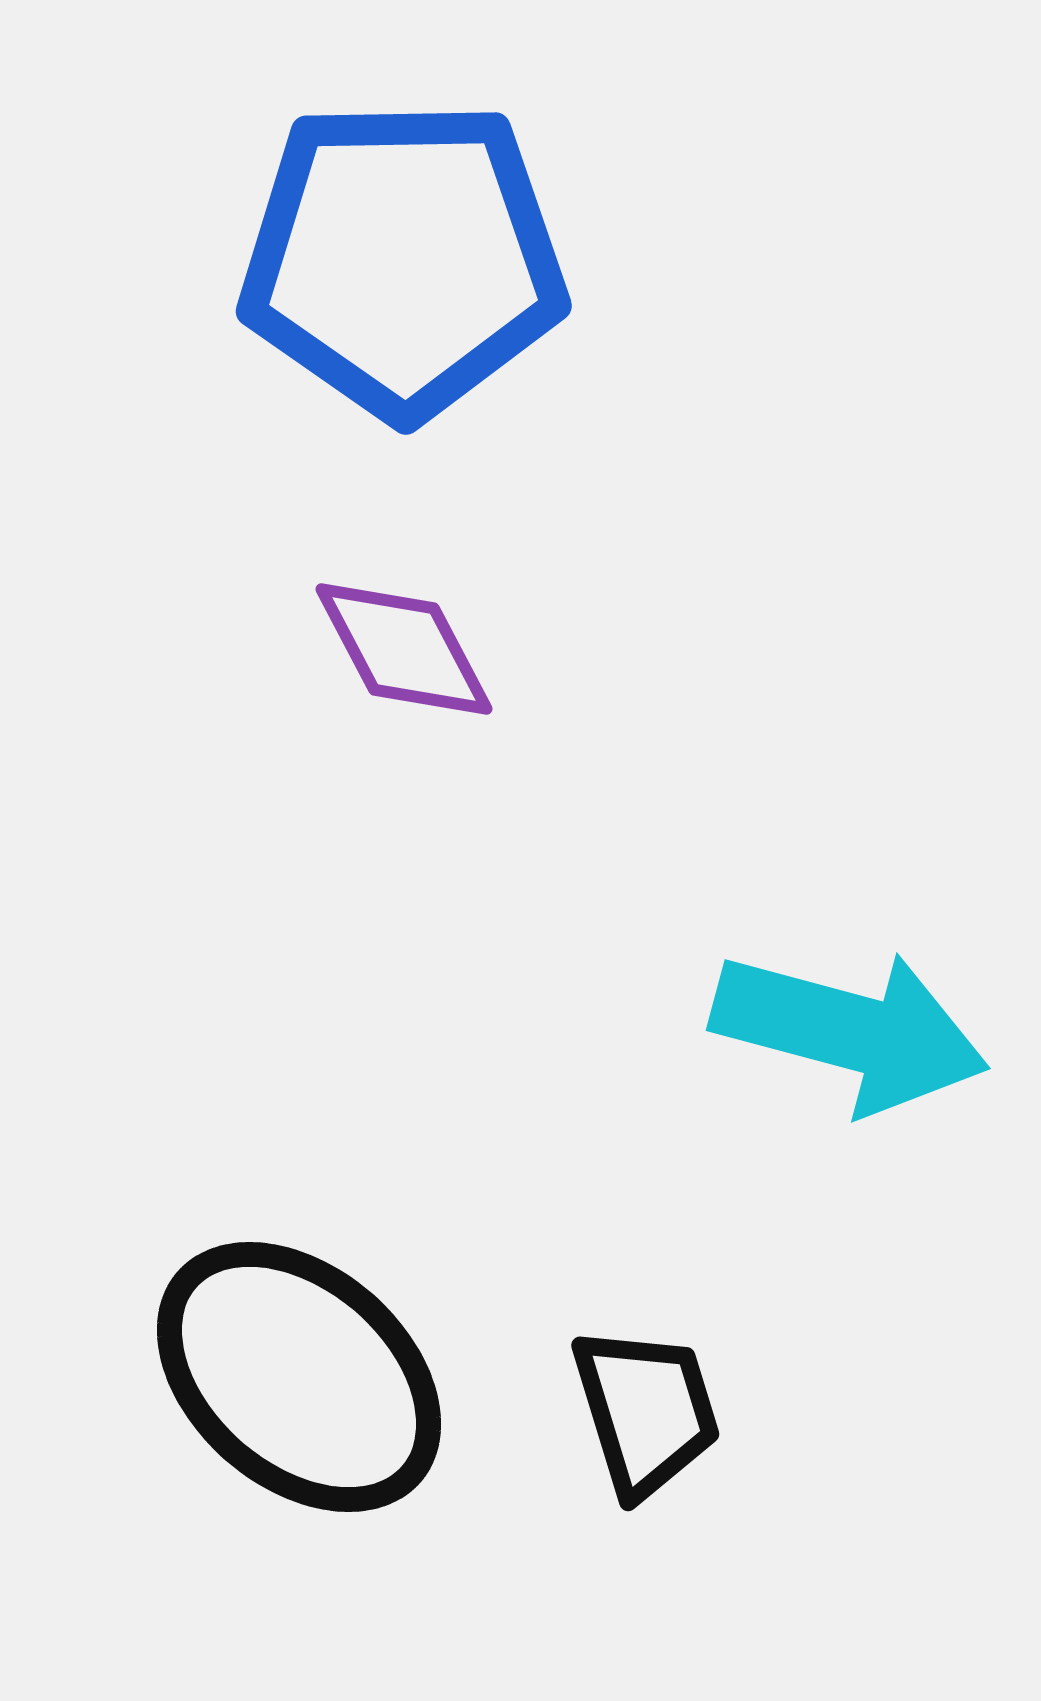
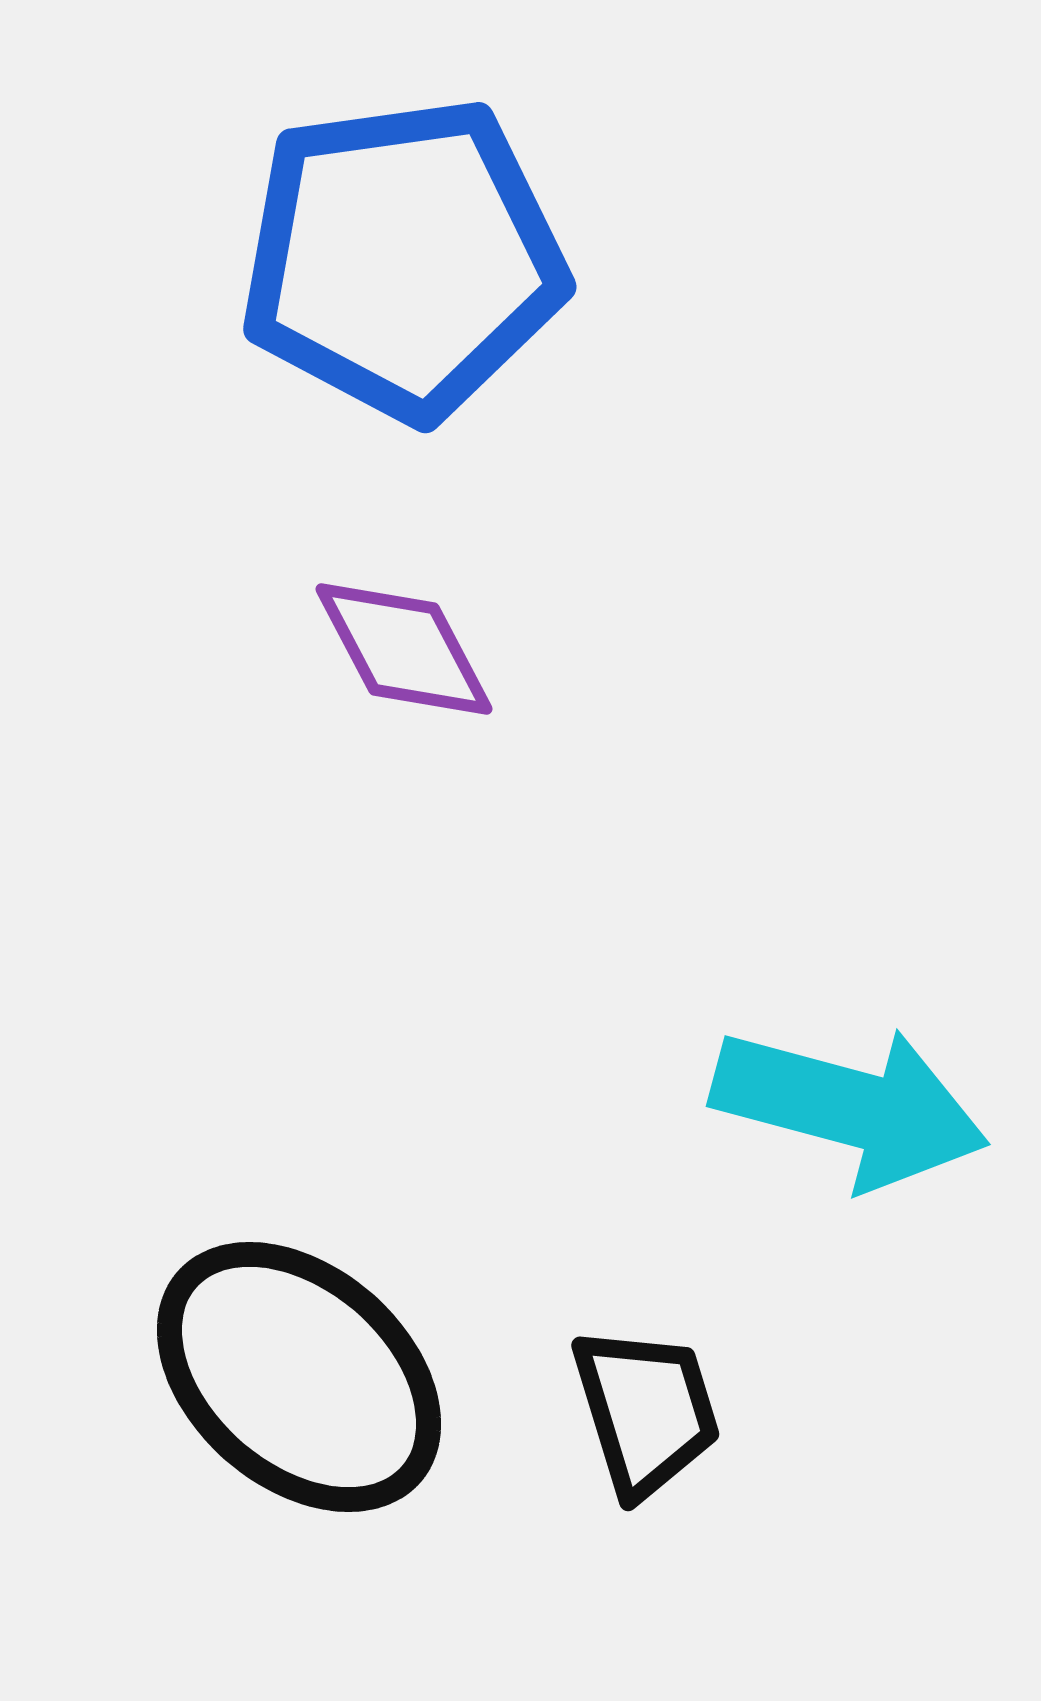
blue pentagon: rotated 7 degrees counterclockwise
cyan arrow: moved 76 px down
